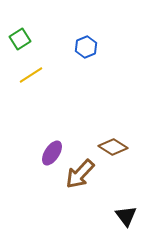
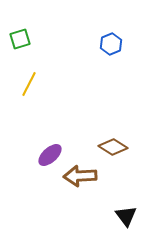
green square: rotated 15 degrees clockwise
blue hexagon: moved 25 px right, 3 px up
yellow line: moved 2 px left, 9 px down; rotated 30 degrees counterclockwise
purple ellipse: moved 2 px left, 2 px down; rotated 15 degrees clockwise
brown arrow: moved 2 px down; rotated 44 degrees clockwise
